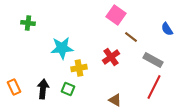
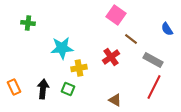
brown line: moved 2 px down
